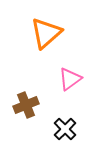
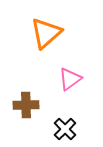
brown cross: rotated 20 degrees clockwise
